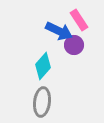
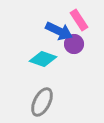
purple circle: moved 1 px up
cyan diamond: moved 7 px up; rotated 68 degrees clockwise
gray ellipse: rotated 20 degrees clockwise
